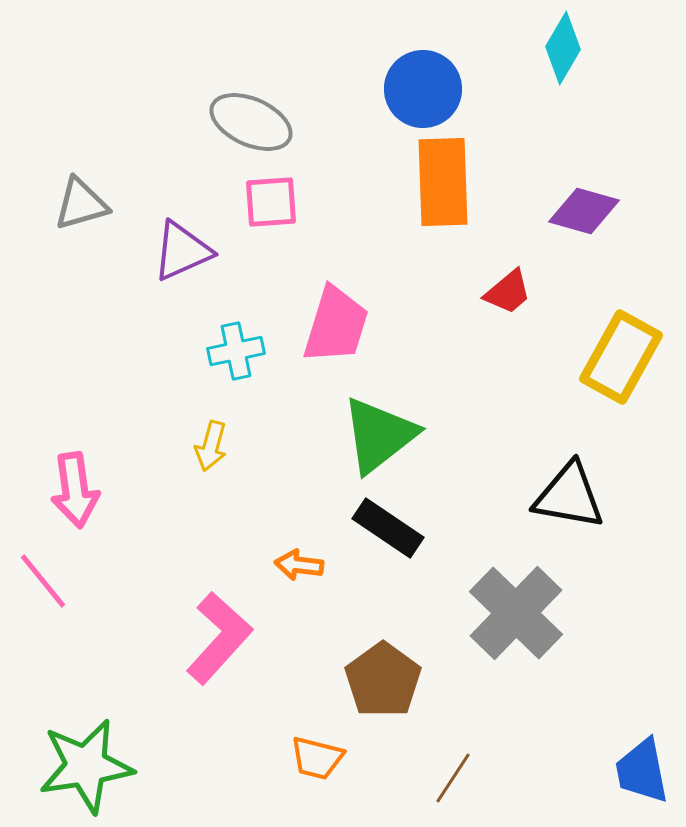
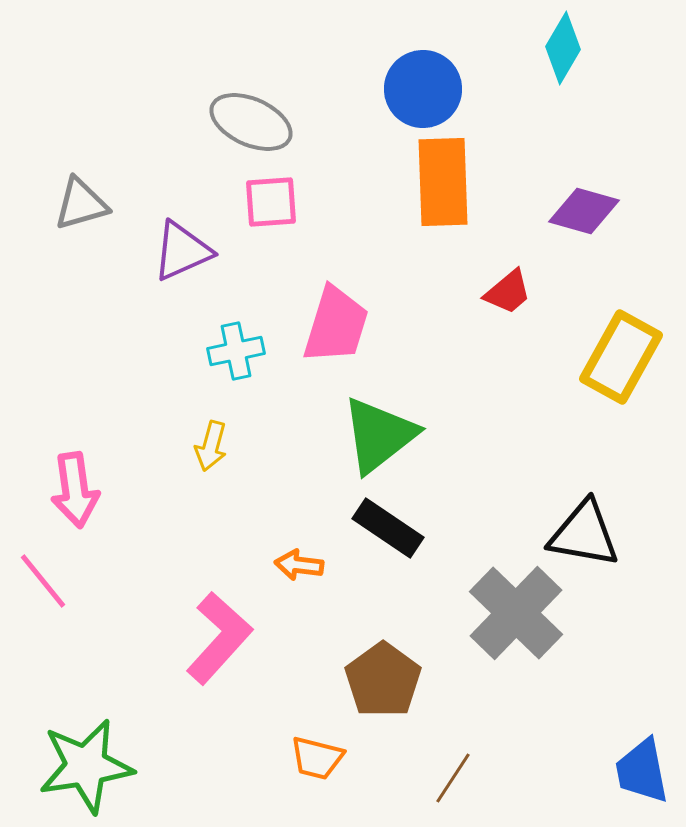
black triangle: moved 15 px right, 38 px down
